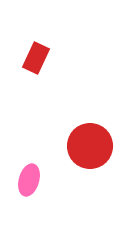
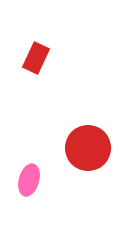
red circle: moved 2 px left, 2 px down
